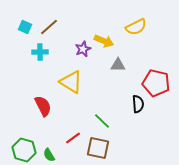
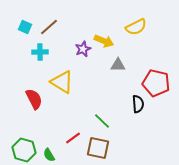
yellow triangle: moved 9 px left
red semicircle: moved 9 px left, 7 px up
